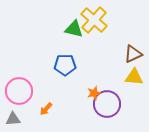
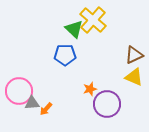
yellow cross: moved 1 px left
green triangle: rotated 30 degrees clockwise
brown triangle: moved 1 px right, 1 px down
blue pentagon: moved 10 px up
yellow triangle: rotated 18 degrees clockwise
orange star: moved 4 px left, 4 px up
gray triangle: moved 19 px right, 16 px up
